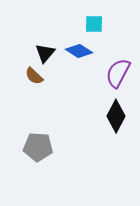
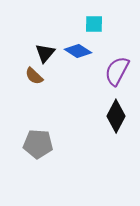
blue diamond: moved 1 px left
purple semicircle: moved 1 px left, 2 px up
gray pentagon: moved 3 px up
